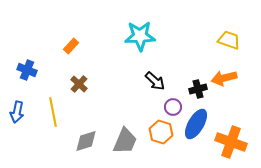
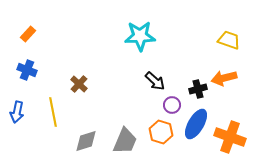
orange rectangle: moved 43 px left, 12 px up
purple circle: moved 1 px left, 2 px up
orange cross: moved 1 px left, 5 px up
